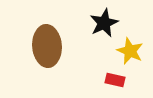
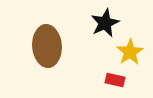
black star: moved 1 px right
yellow star: moved 1 px down; rotated 16 degrees clockwise
